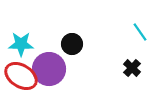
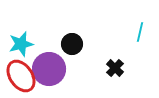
cyan line: rotated 48 degrees clockwise
cyan star: rotated 15 degrees counterclockwise
black cross: moved 17 px left
red ellipse: rotated 24 degrees clockwise
